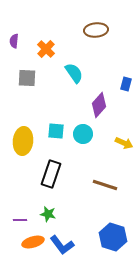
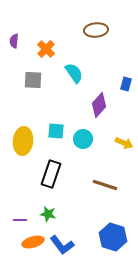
gray square: moved 6 px right, 2 px down
cyan circle: moved 5 px down
